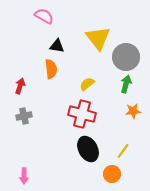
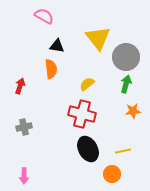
gray cross: moved 11 px down
yellow line: rotated 42 degrees clockwise
